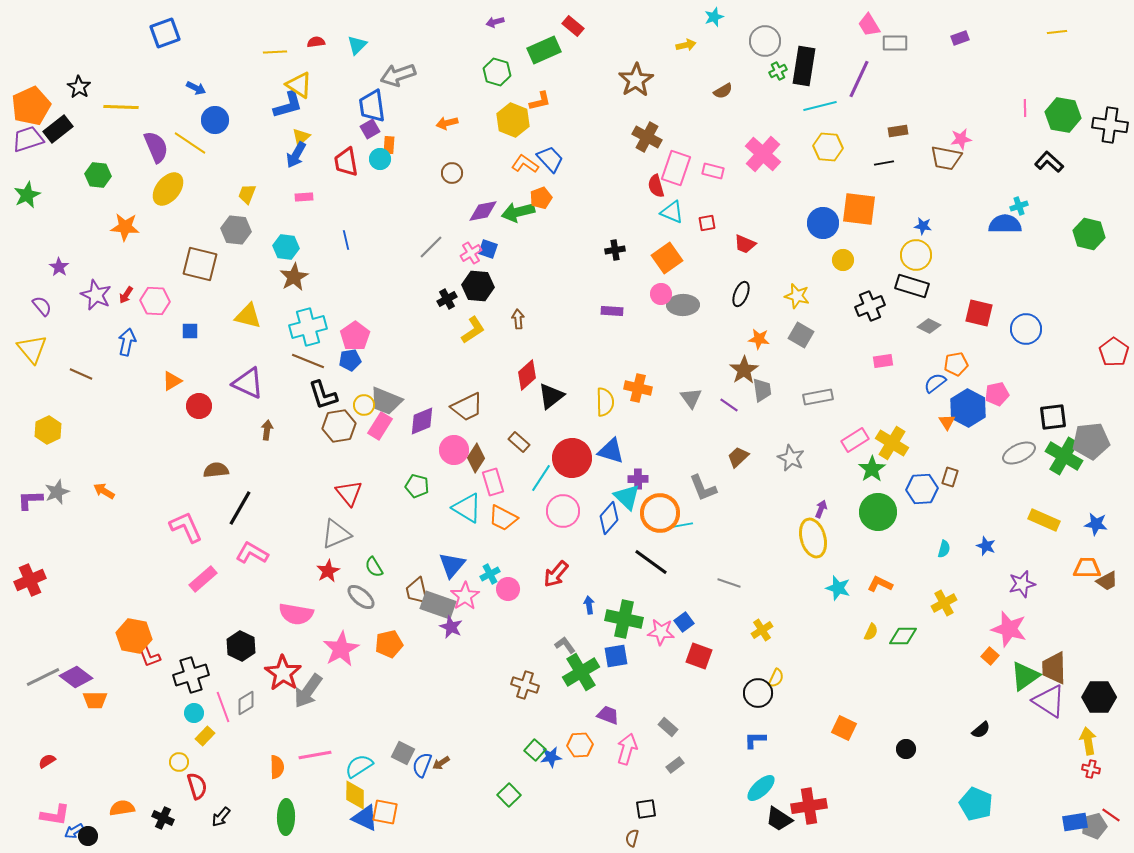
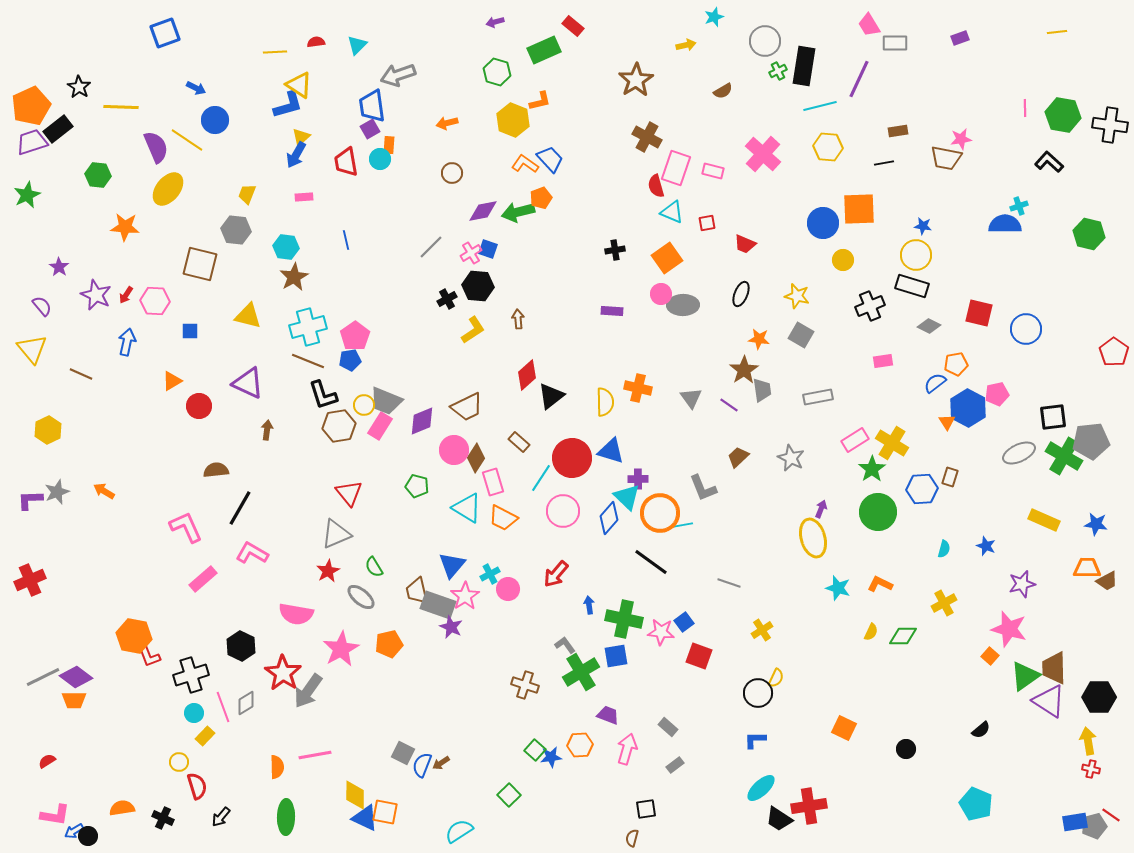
purple trapezoid at (28, 139): moved 4 px right, 3 px down
yellow line at (190, 143): moved 3 px left, 3 px up
orange square at (859, 209): rotated 9 degrees counterclockwise
orange trapezoid at (95, 700): moved 21 px left
cyan semicircle at (359, 766): moved 100 px right, 65 px down
